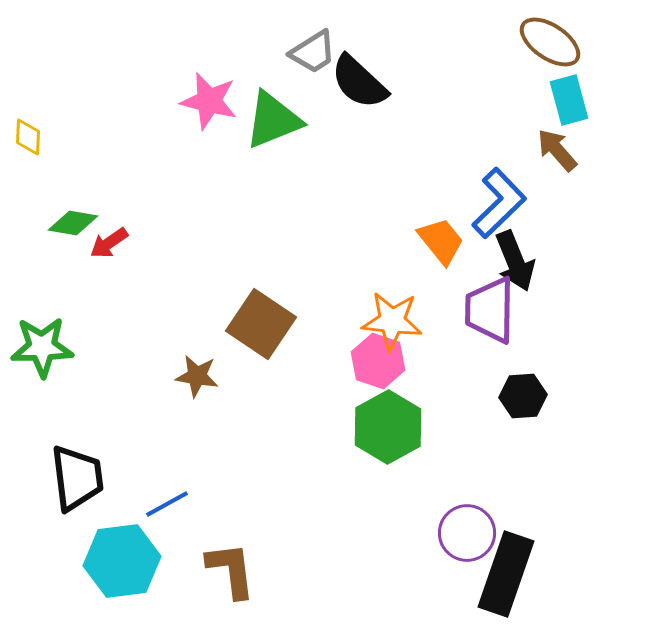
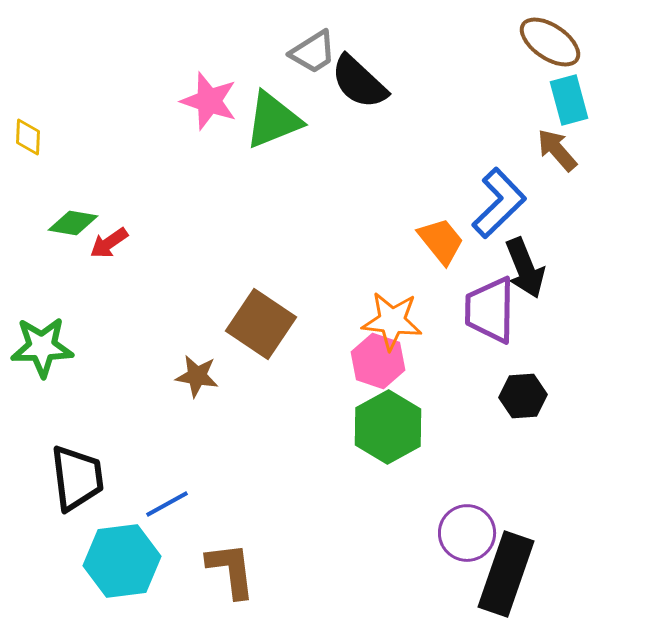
pink star: rotated 4 degrees clockwise
black arrow: moved 10 px right, 7 px down
